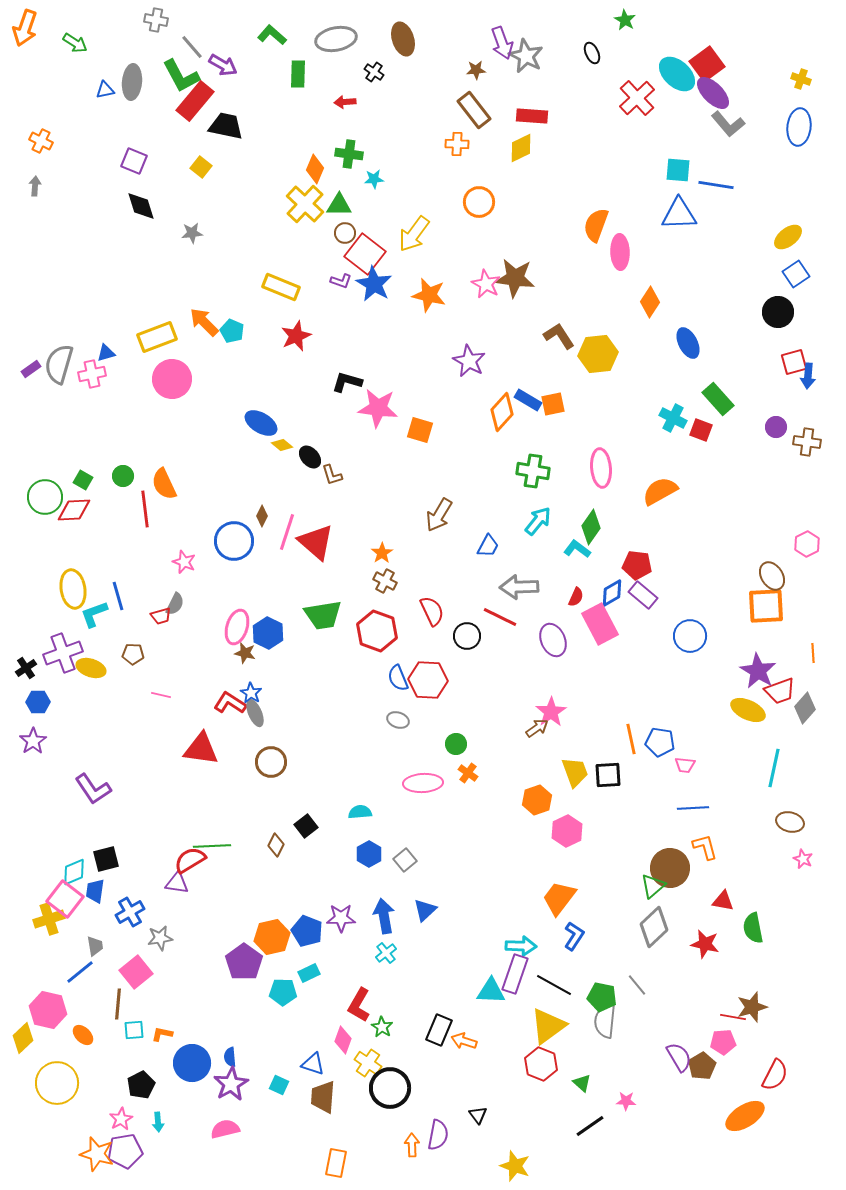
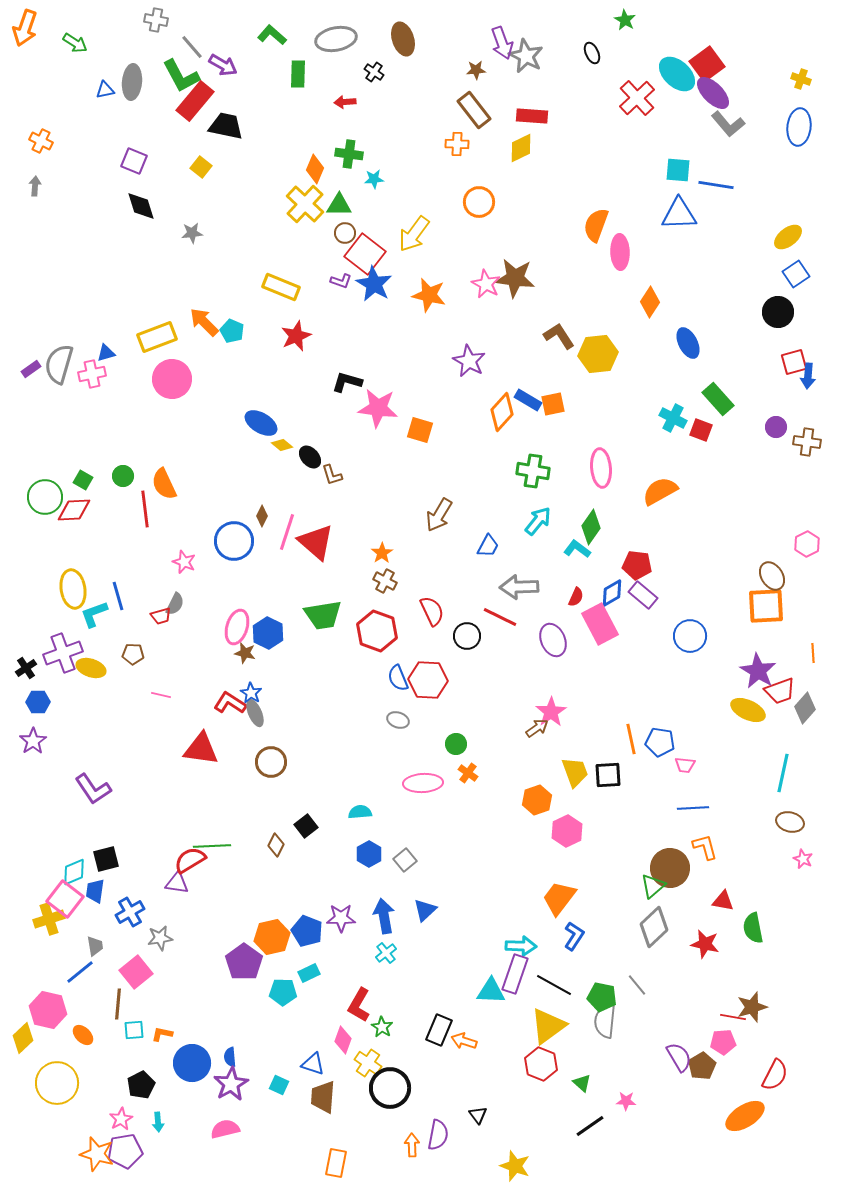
cyan line at (774, 768): moved 9 px right, 5 px down
